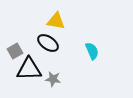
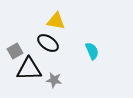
gray star: moved 1 px right, 1 px down
